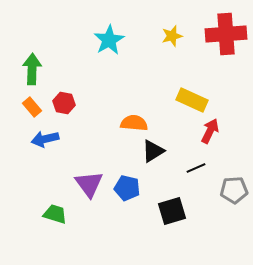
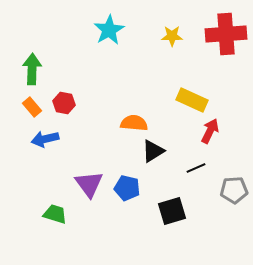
yellow star: rotated 15 degrees clockwise
cyan star: moved 10 px up
